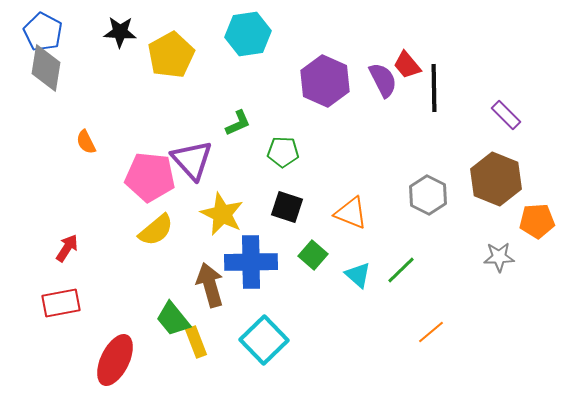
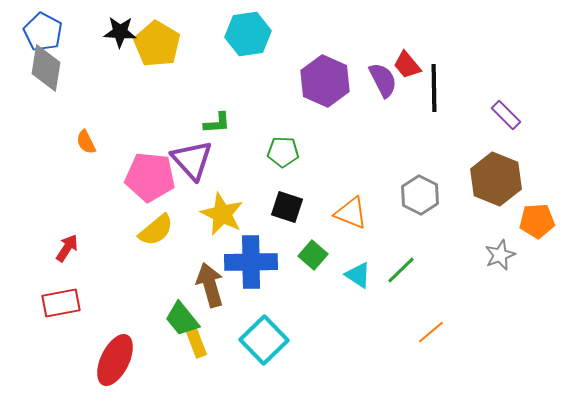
yellow pentagon: moved 14 px left, 11 px up; rotated 12 degrees counterclockwise
green L-shape: moved 21 px left; rotated 20 degrees clockwise
gray hexagon: moved 8 px left
gray star: moved 1 px right, 2 px up; rotated 20 degrees counterclockwise
cyan triangle: rotated 8 degrees counterclockwise
green trapezoid: moved 9 px right
